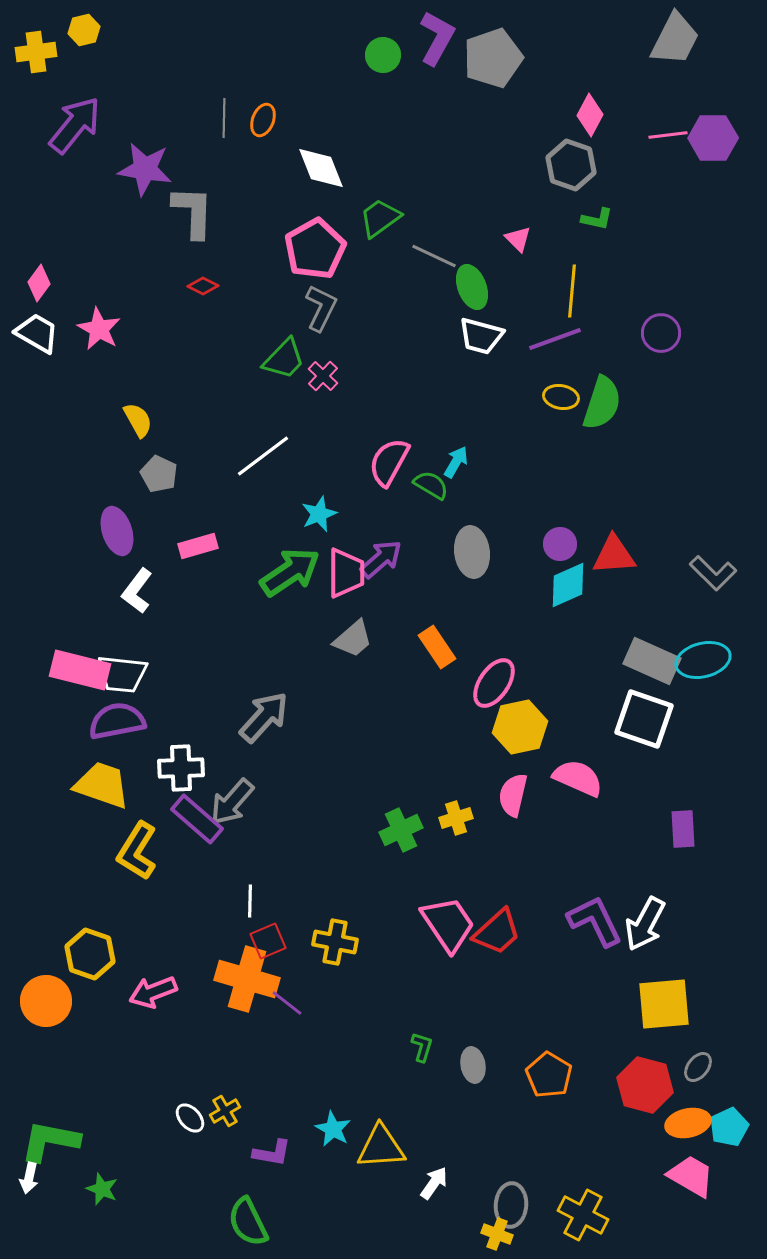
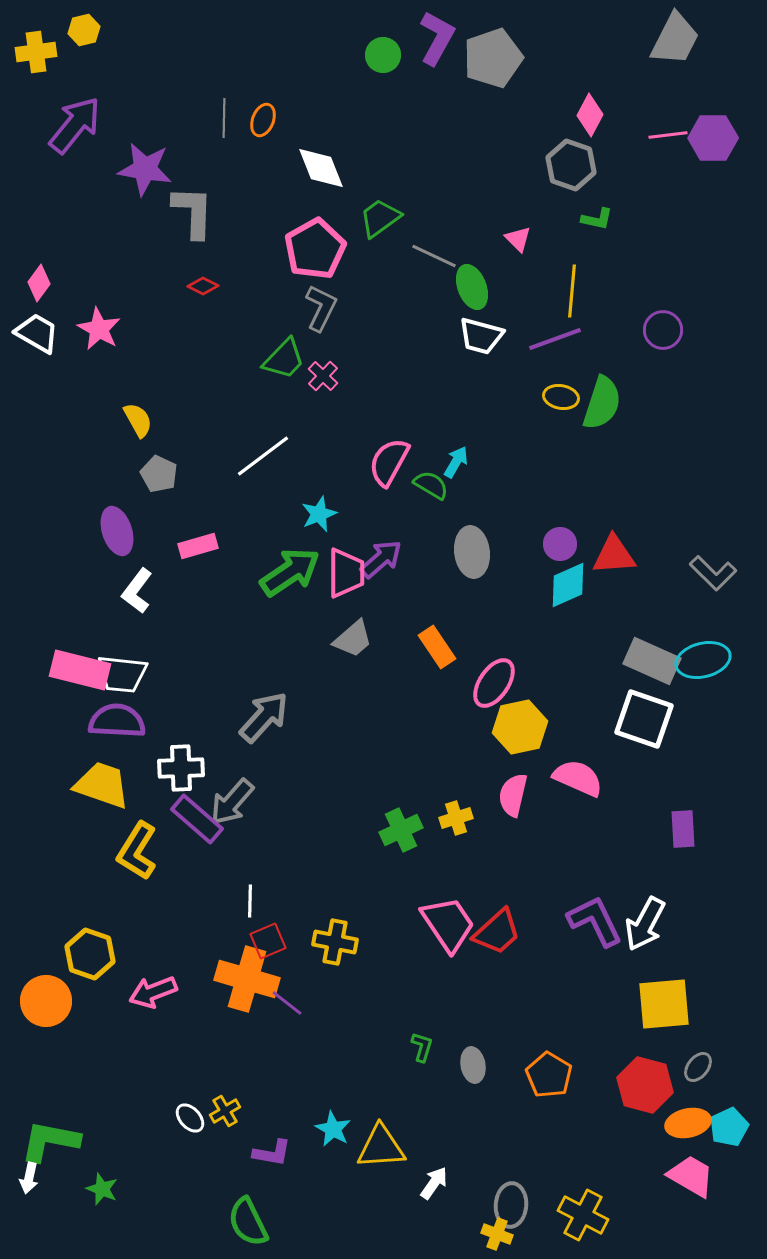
purple circle at (661, 333): moved 2 px right, 3 px up
purple semicircle at (117, 721): rotated 14 degrees clockwise
